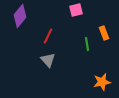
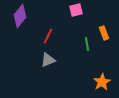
gray triangle: rotated 49 degrees clockwise
orange star: rotated 18 degrees counterclockwise
